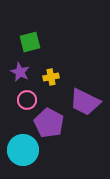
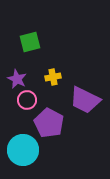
purple star: moved 3 px left, 7 px down
yellow cross: moved 2 px right
purple trapezoid: moved 2 px up
